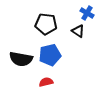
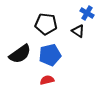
black semicircle: moved 1 px left, 5 px up; rotated 45 degrees counterclockwise
red semicircle: moved 1 px right, 2 px up
